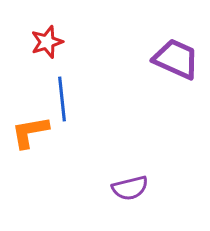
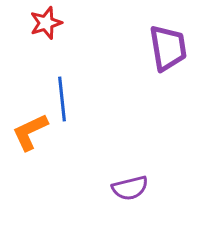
red star: moved 1 px left, 19 px up
purple trapezoid: moved 8 px left, 11 px up; rotated 57 degrees clockwise
orange L-shape: rotated 15 degrees counterclockwise
